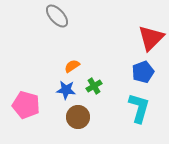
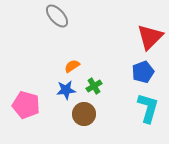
red triangle: moved 1 px left, 1 px up
blue star: rotated 12 degrees counterclockwise
cyan L-shape: moved 9 px right
brown circle: moved 6 px right, 3 px up
